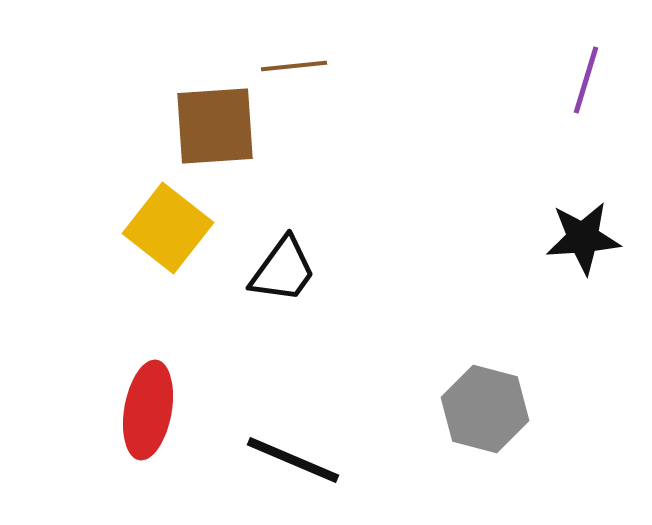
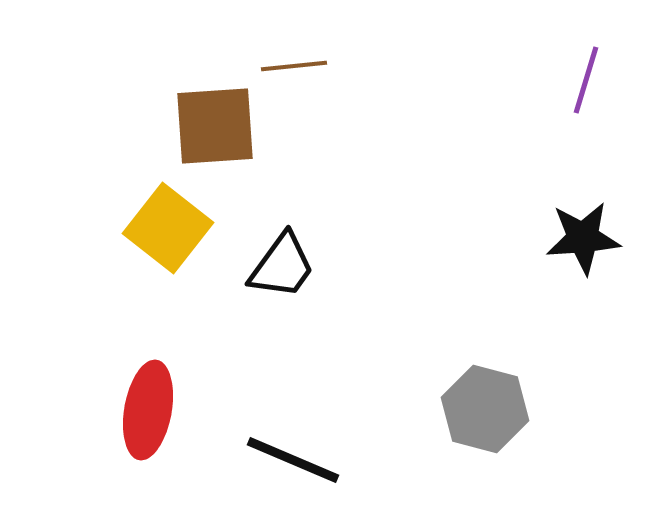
black trapezoid: moved 1 px left, 4 px up
